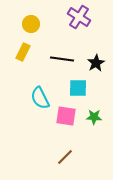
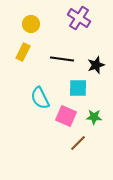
purple cross: moved 1 px down
black star: moved 2 px down; rotated 12 degrees clockwise
pink square: rotated 15 degrees clockwise
brown line: moved 13 px right, 14 px up
